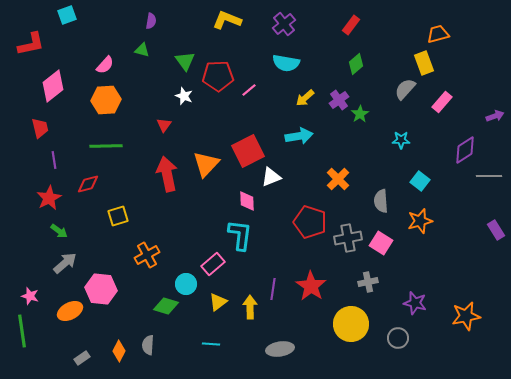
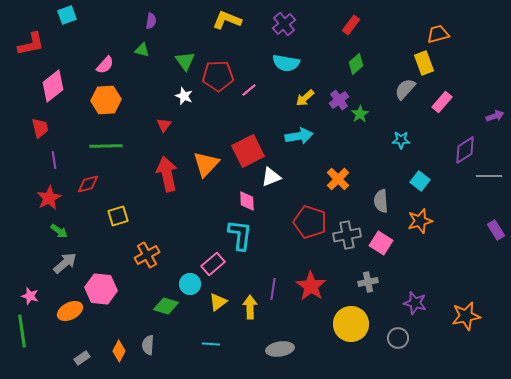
gray cross at (348, 238): moved 1 px left, 3 px up
cyan circle at (186, 284): moved 4 px right
